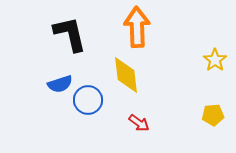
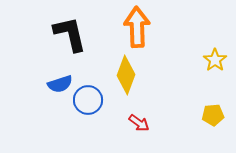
yellow diamond: rotated 27 degrees clockwise
